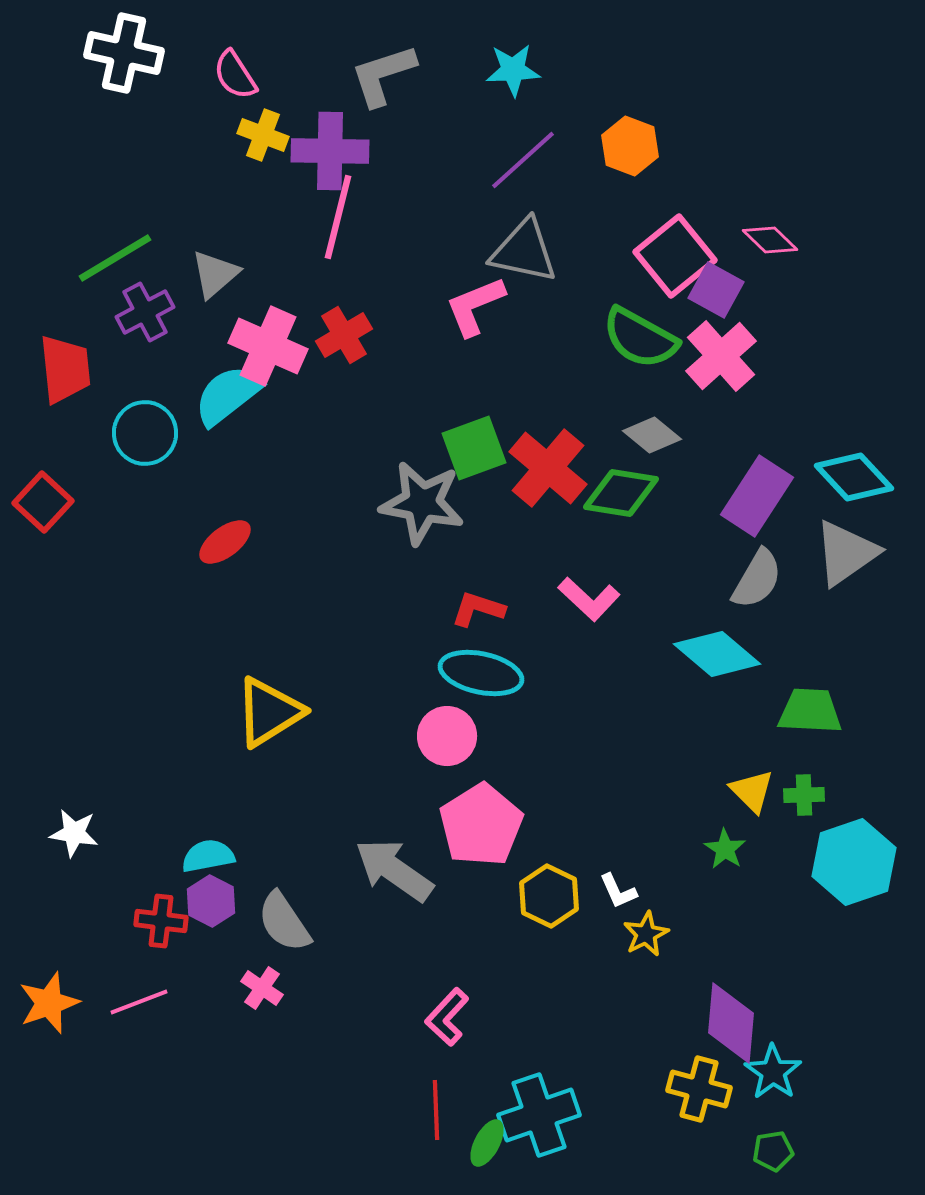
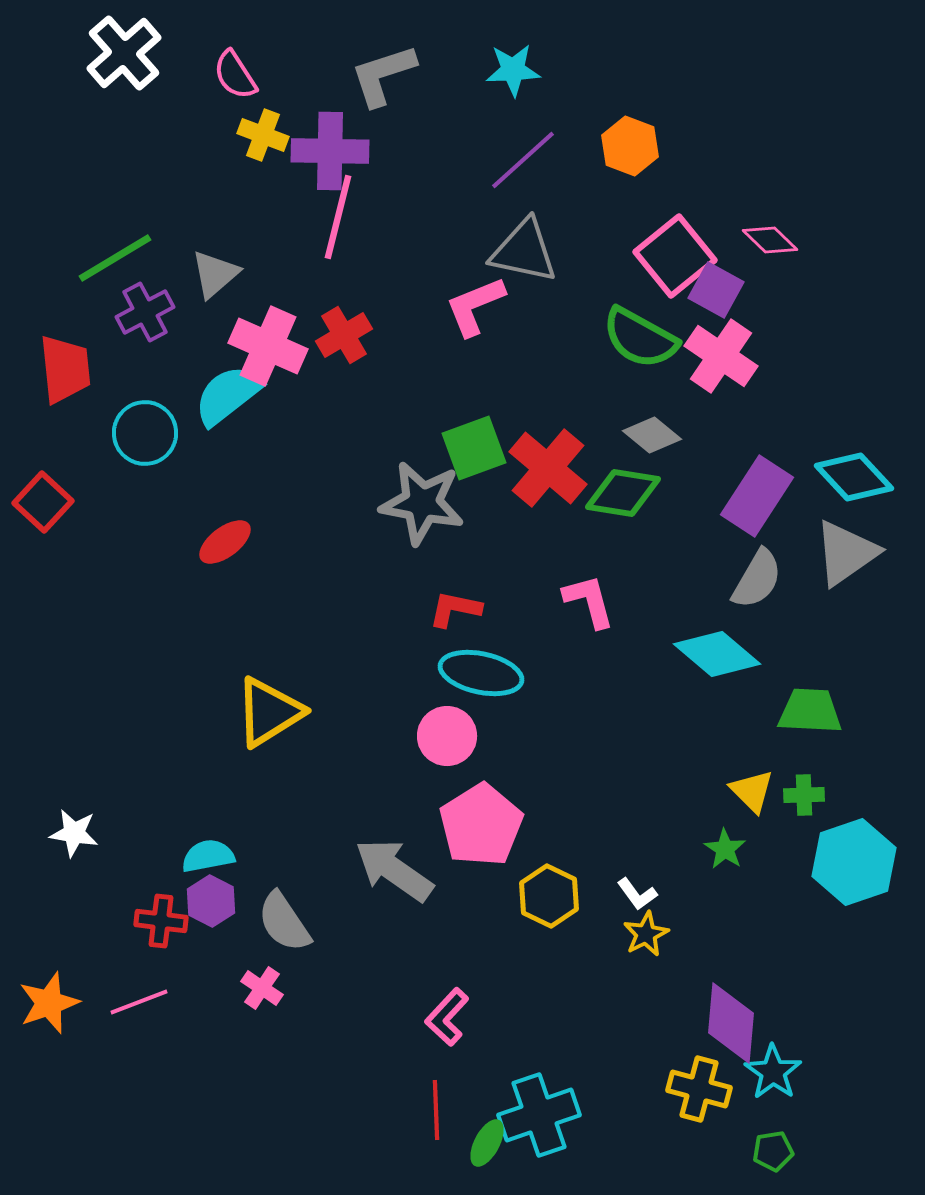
white cross at (124, 53): rotated 36 degrees clockwise
pink cross at (721, 356): rotated 14 degrees counterclockwise
green diamond at (621, 493): moved 2 px right
pink L-shape at (589, 599): moved 2 px down; rotated 148 degrees counterclockwise
red L-shape at (478, 609): moved 23 px left; rotated 6 degrees counterclockwise
white L-shape at (618, 891): moved 19 px right, 3 px down; rotated 12 degrees counterclockwise
